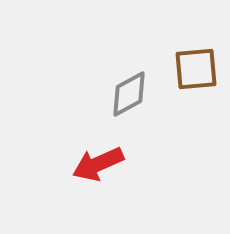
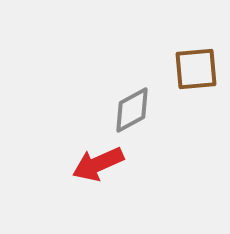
gray diamond: moved 3 px right, 16 px down
